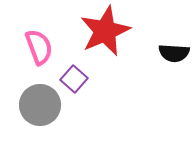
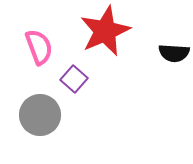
gray circle: moved 10 px down
